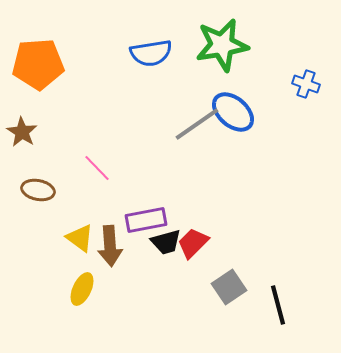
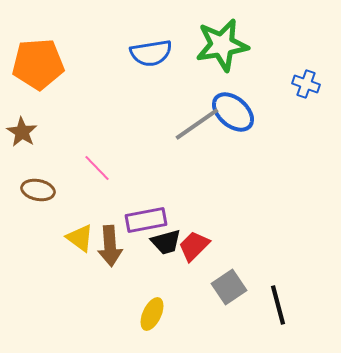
red trapezoid: moved 1 px right, 3 px down
yellow ellipse: moved 70 px right, 25 px down
